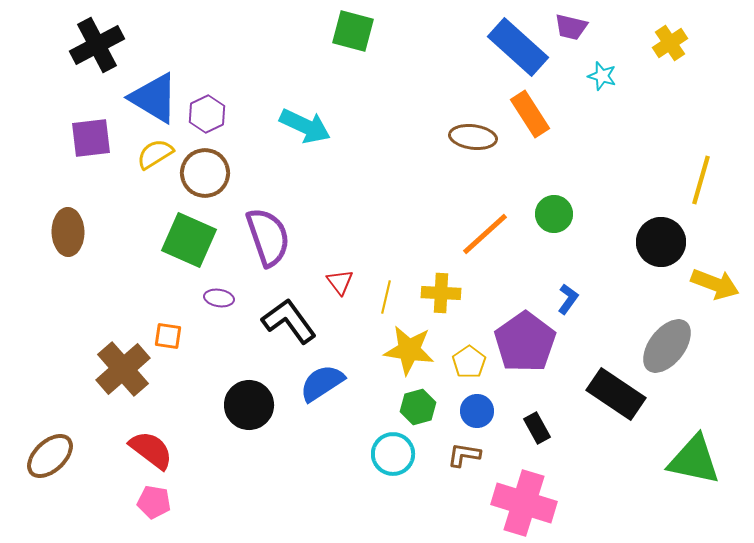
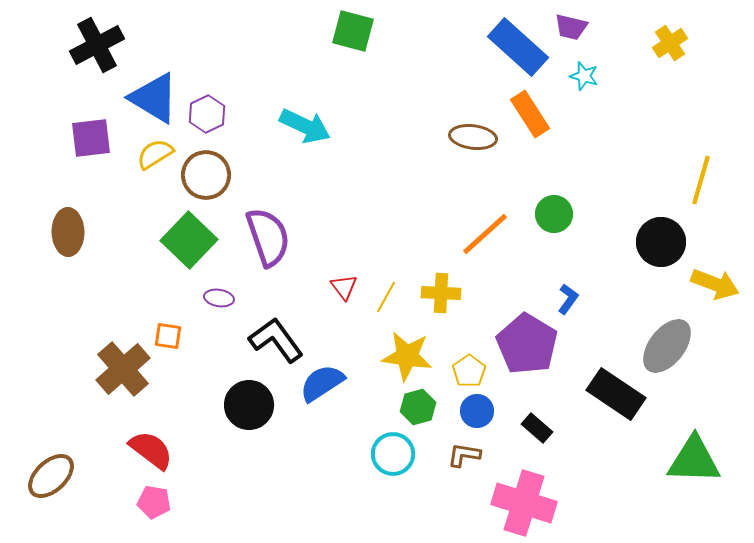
cyan star at (602, 76): moved 18 px left
brown circle at (205, 173): moved 1 px right, 2 px down
green square at (189, 240): rotated 20 degrees clockwise
red triangle at (340, 282): moved 4 px right, 5 px down
yellow line at (386, 297): rotated 16 degrees clockwise
black L-shape at (289, 321): moved 13 px left, 19 px down
purple pentagon at (525, 342): moved 2 px right, 2 px down; rotated 6 degrees counterclockwise
yellow star at (409, 350): moved 2 px left, 6 px down
yellow pentagon at (469, 362): moved 9 px down
black rectangle at (537, 428): rotated 20 degrees counterclockwise
brown ellipse at (50, 456): moved 1 px right, 20 px down
green triangle at (694, 460): rotated 10 degrees counterclockwise
